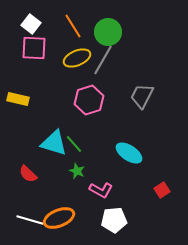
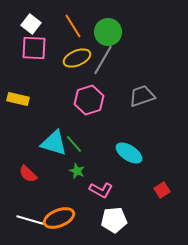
gray trapezoid: rotated 44 degrees clockwise
